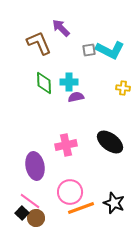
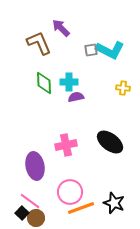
gray square: moved 2 px right
